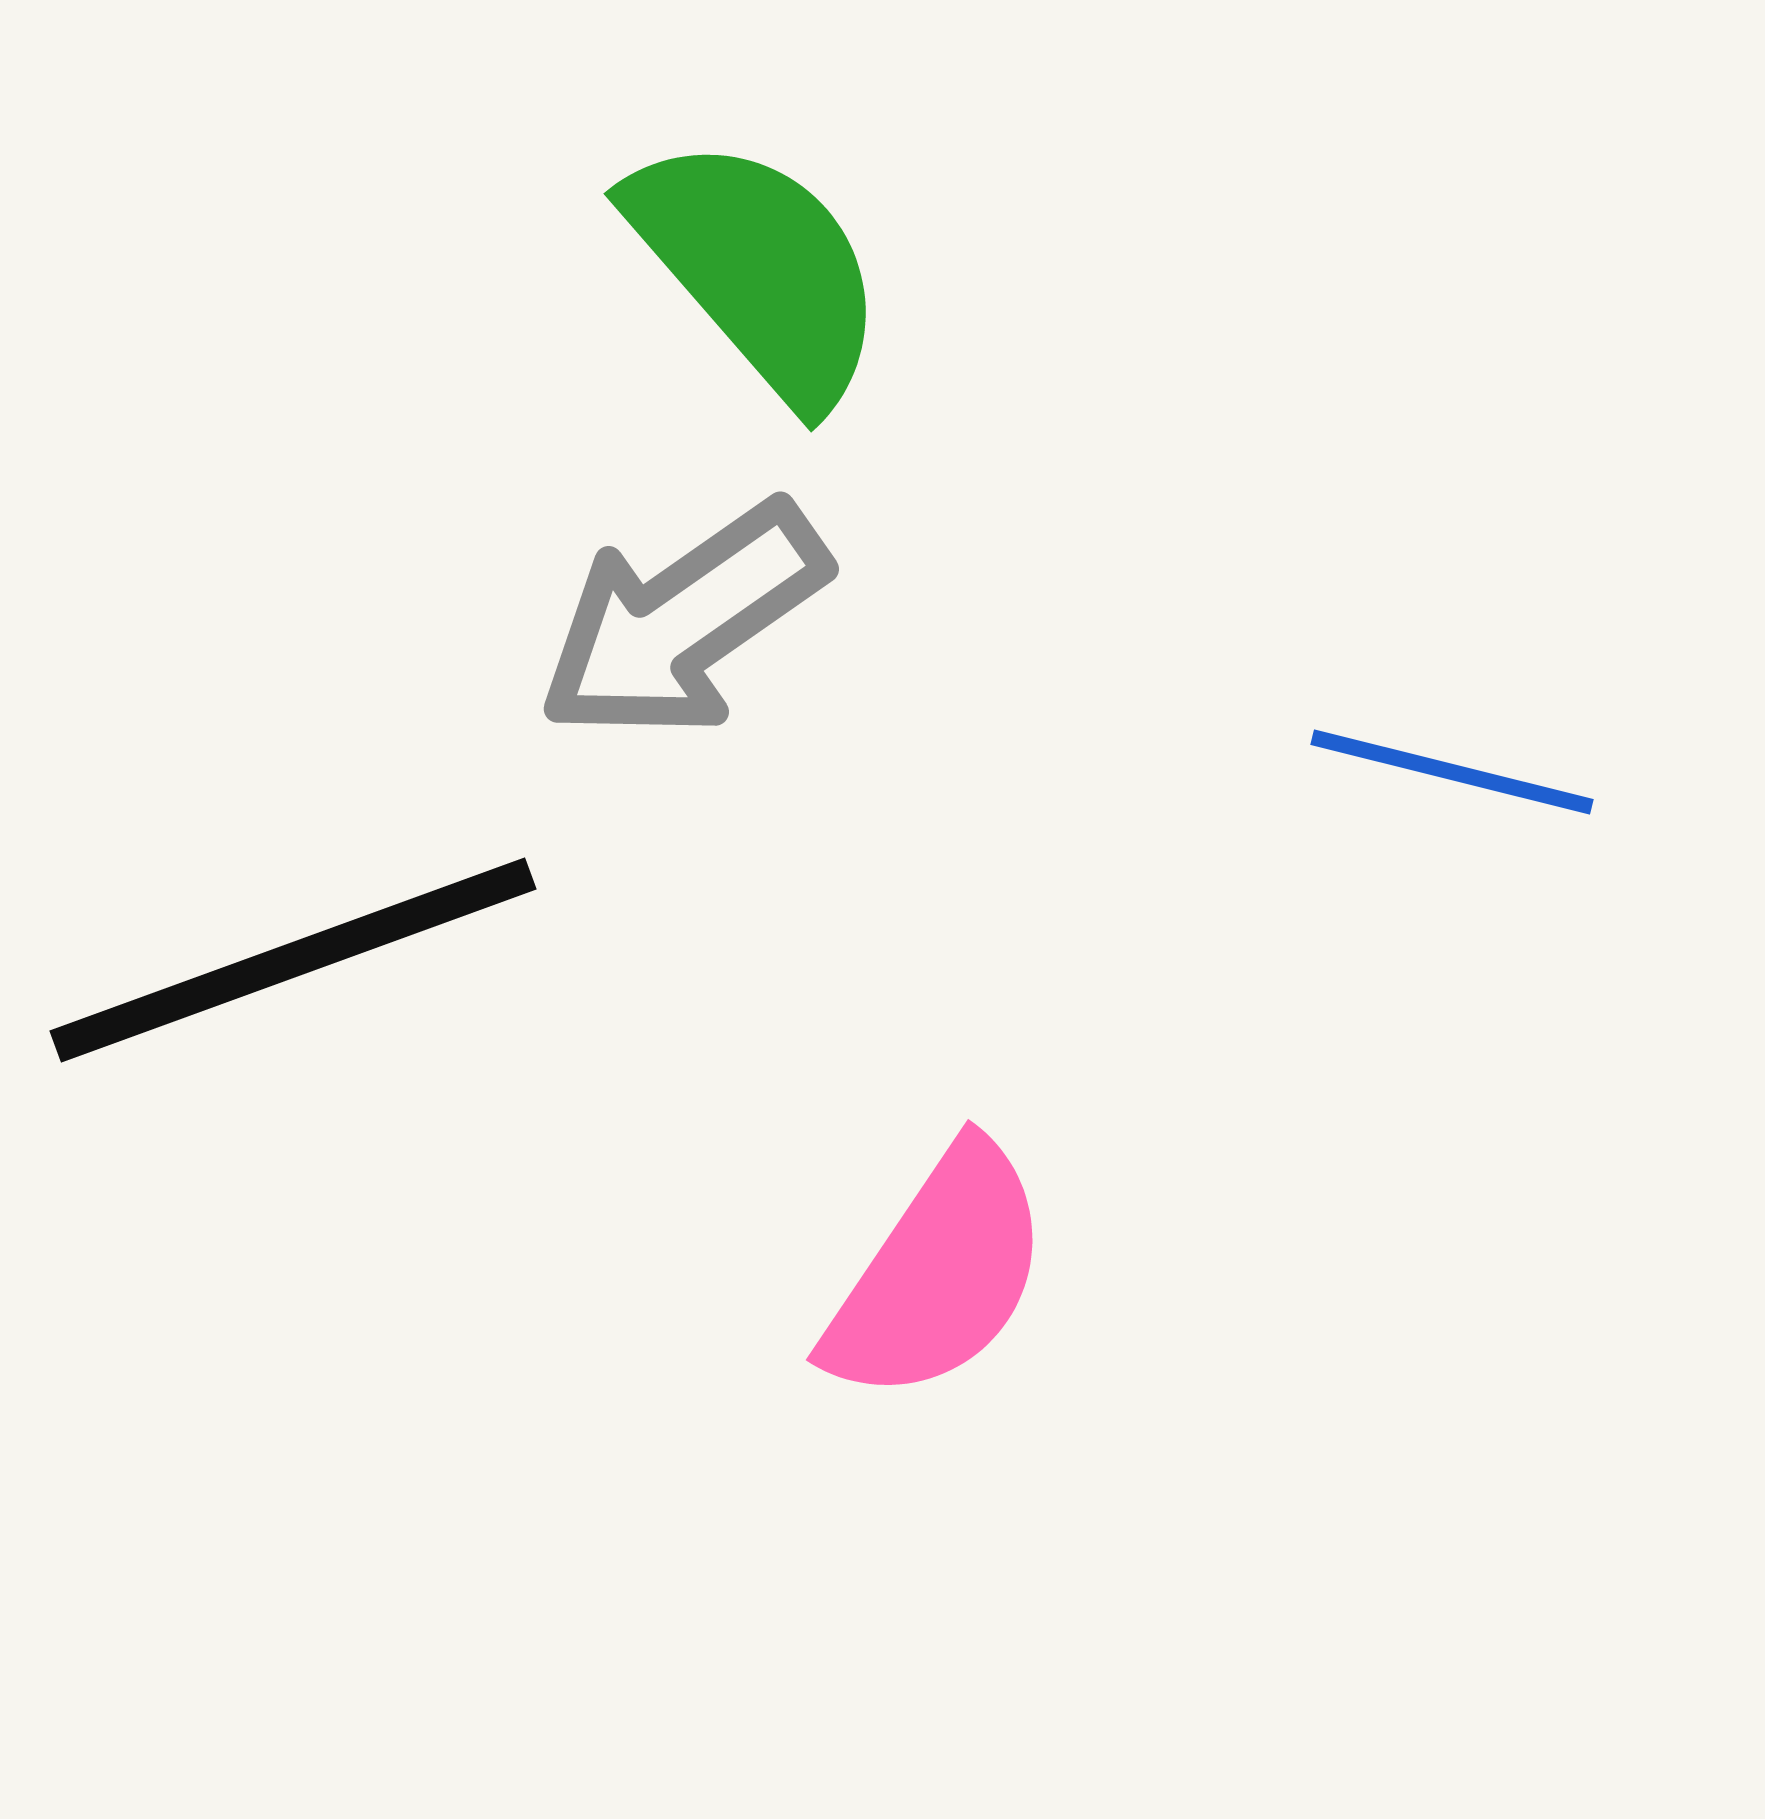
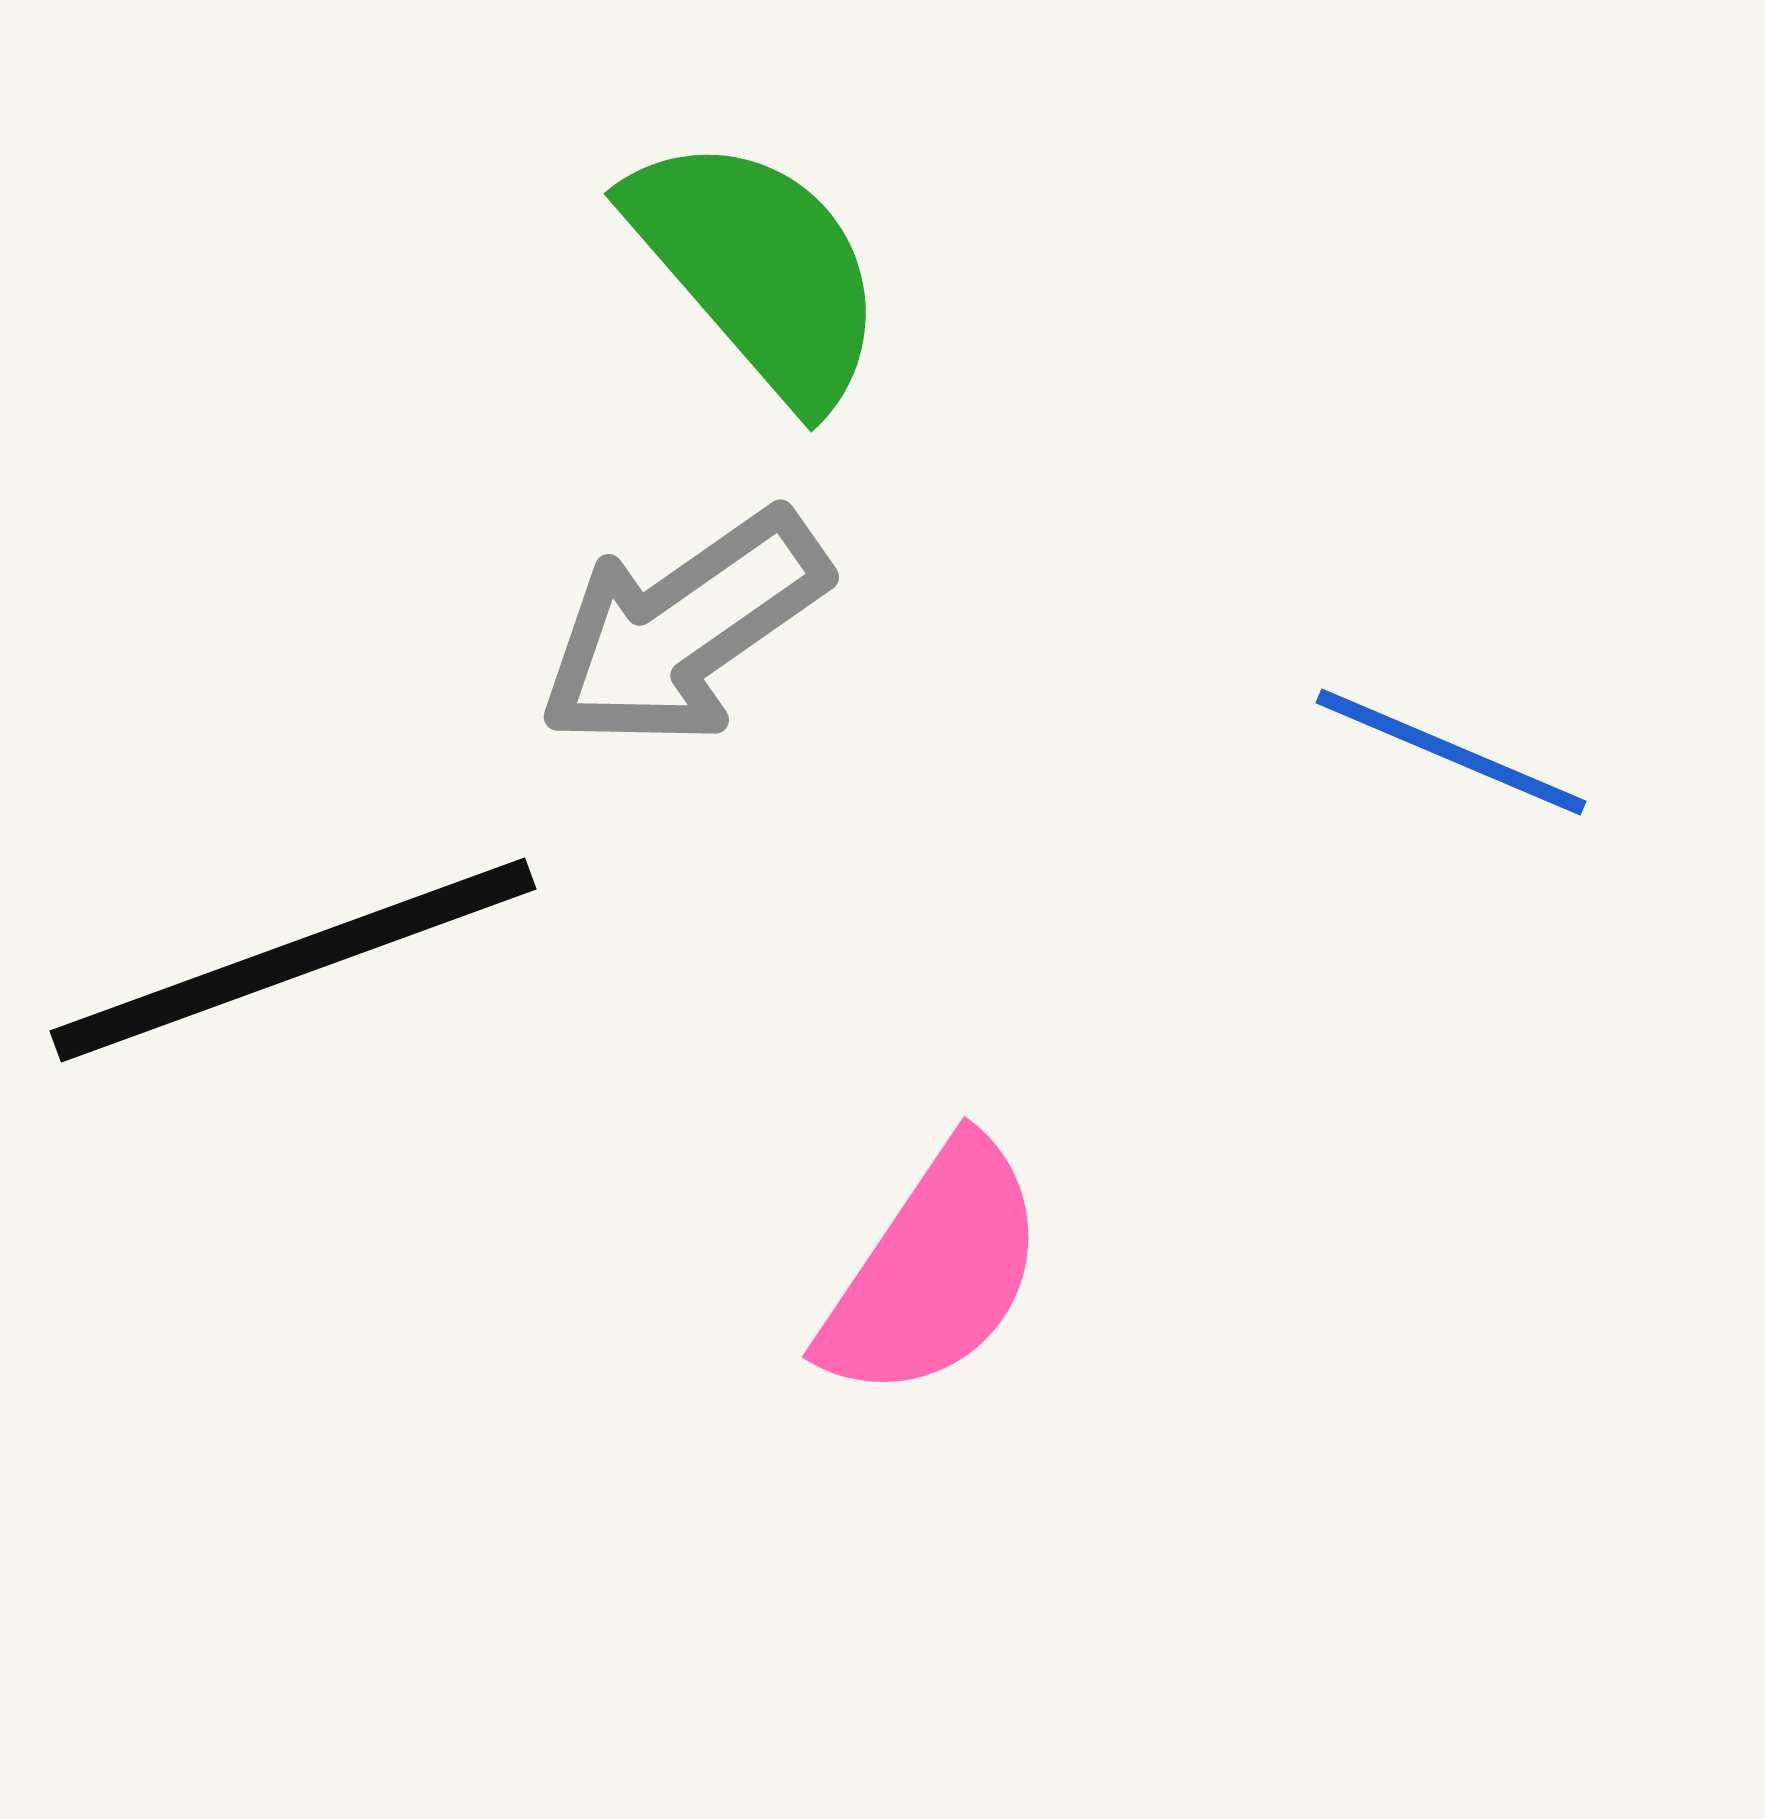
gray arrow: moved 8 px down
blue line: moved 1 px left, 20 px up; rotated 9 degrees clockwise
pink semicircle: moved 4 px left, 3 px up
